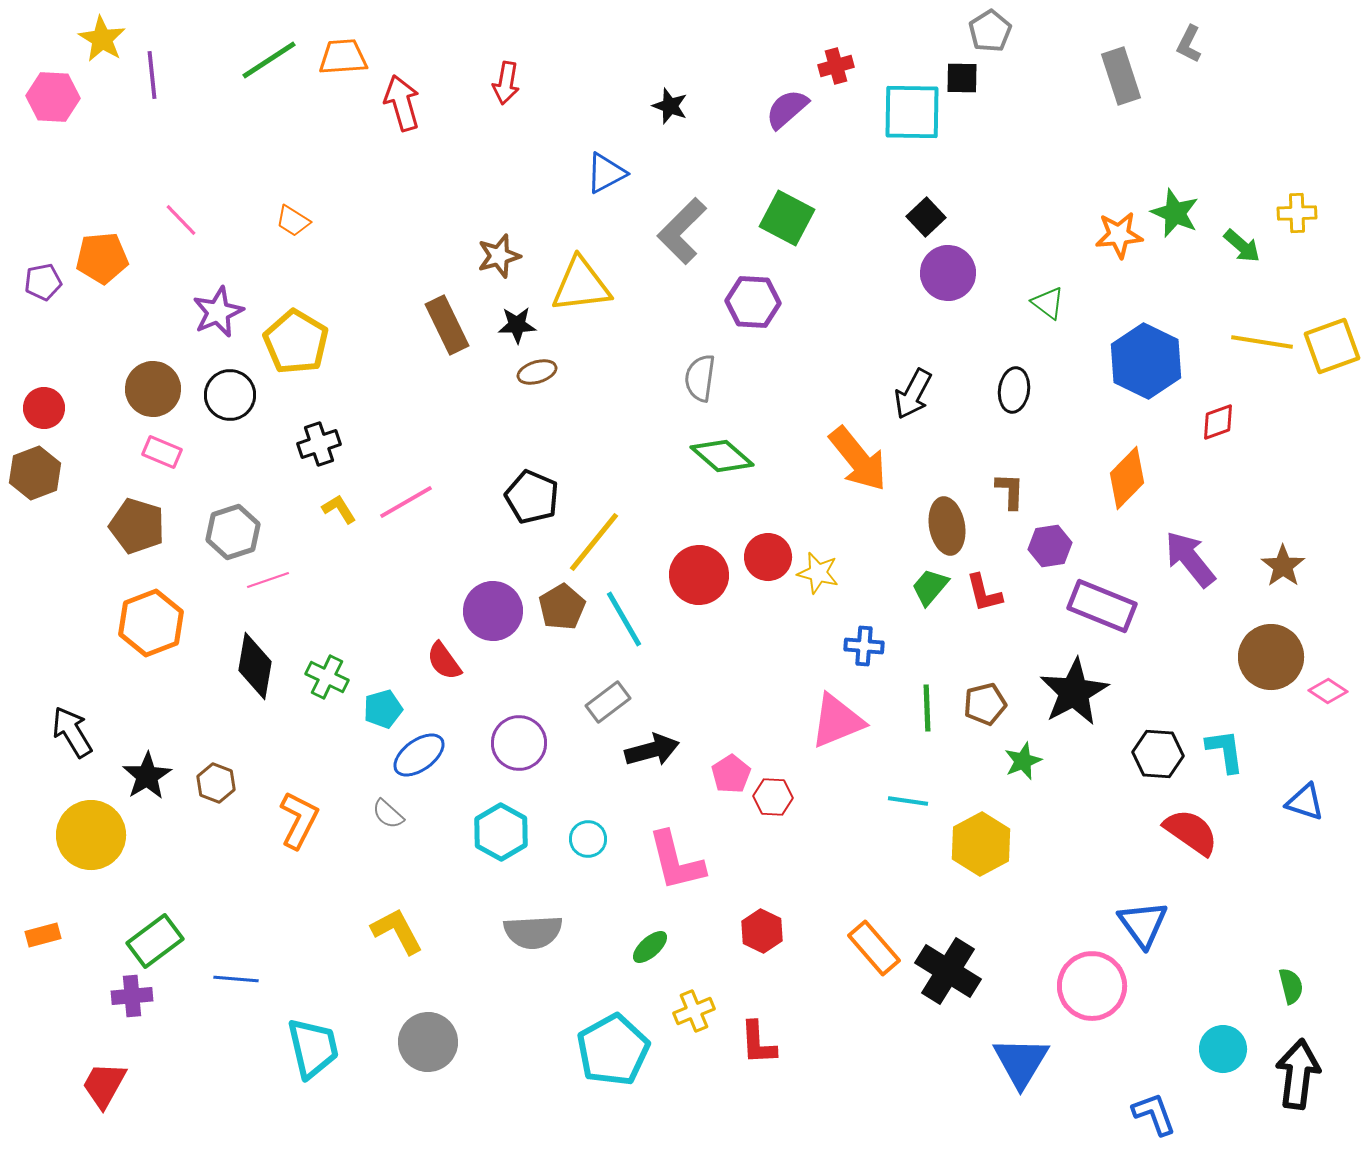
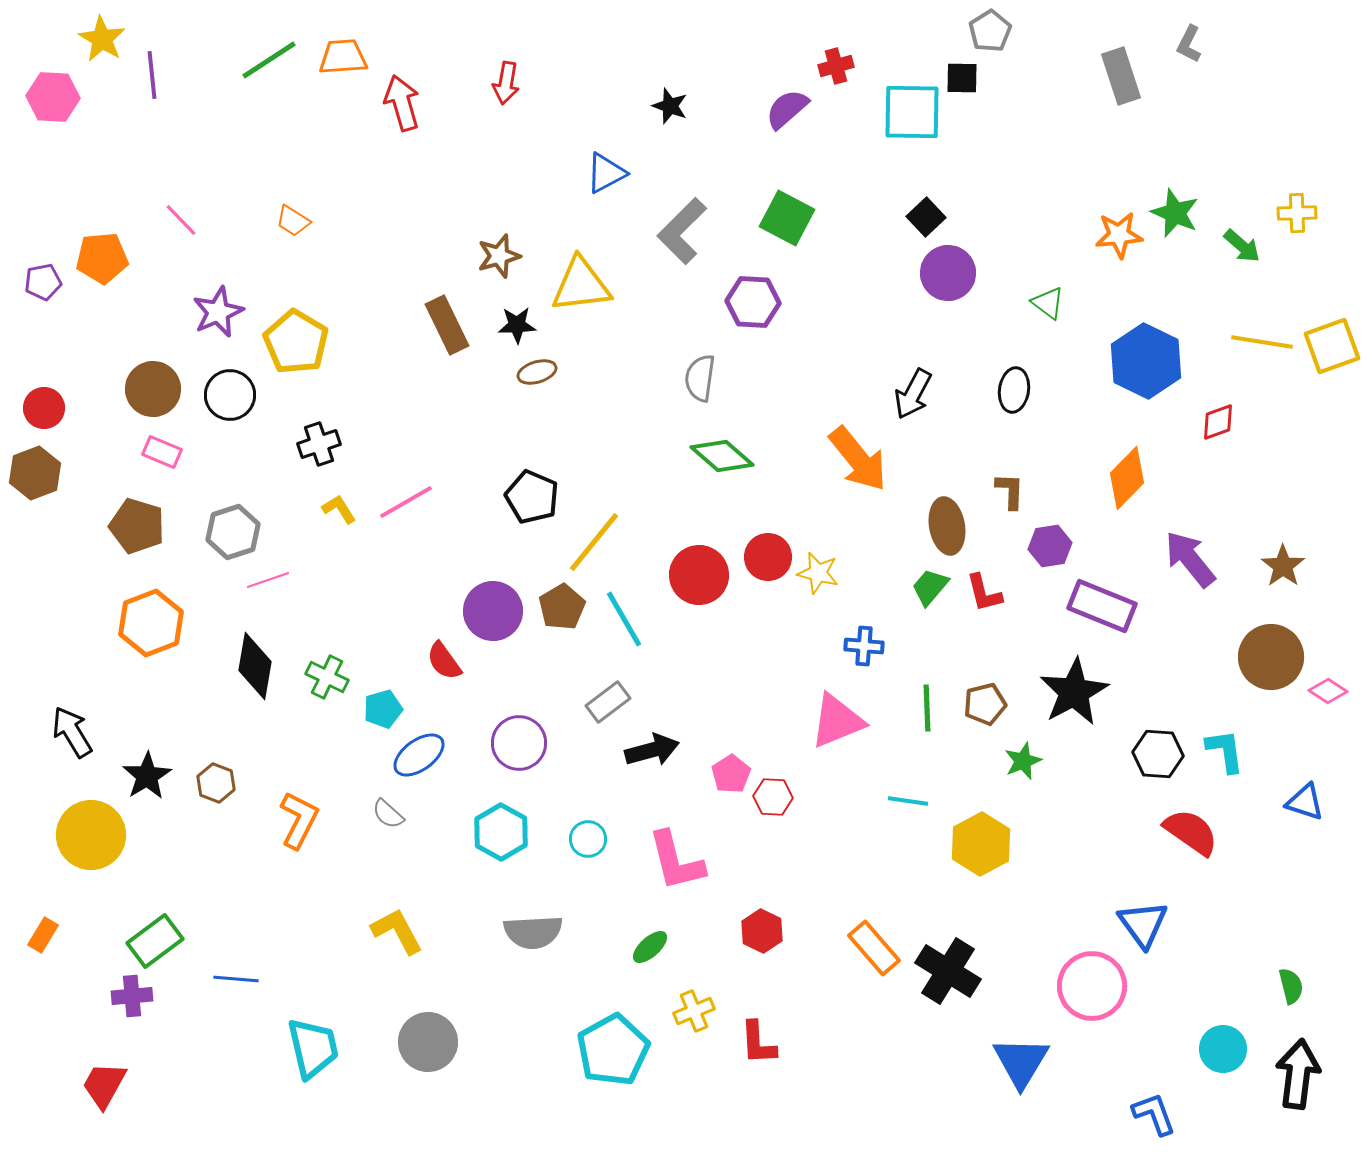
orange rectangle at (43, 935): rotated 44 degrees counterclockwise
